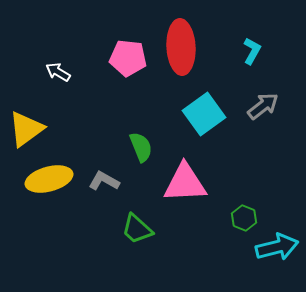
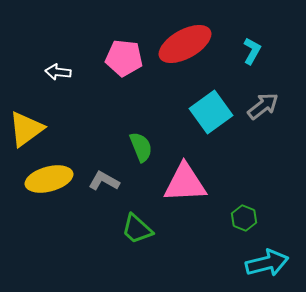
red ellipse: moved 4 px right, 3 px up; rotated 64 degrees clockwise
pink pentagon: moved 4 px left
white arrow: rotated 25 degrees counterclockwise
cyan square: moved 7 px right, 2 px up
cyan arrow: moved 10 px left, 16 px down
